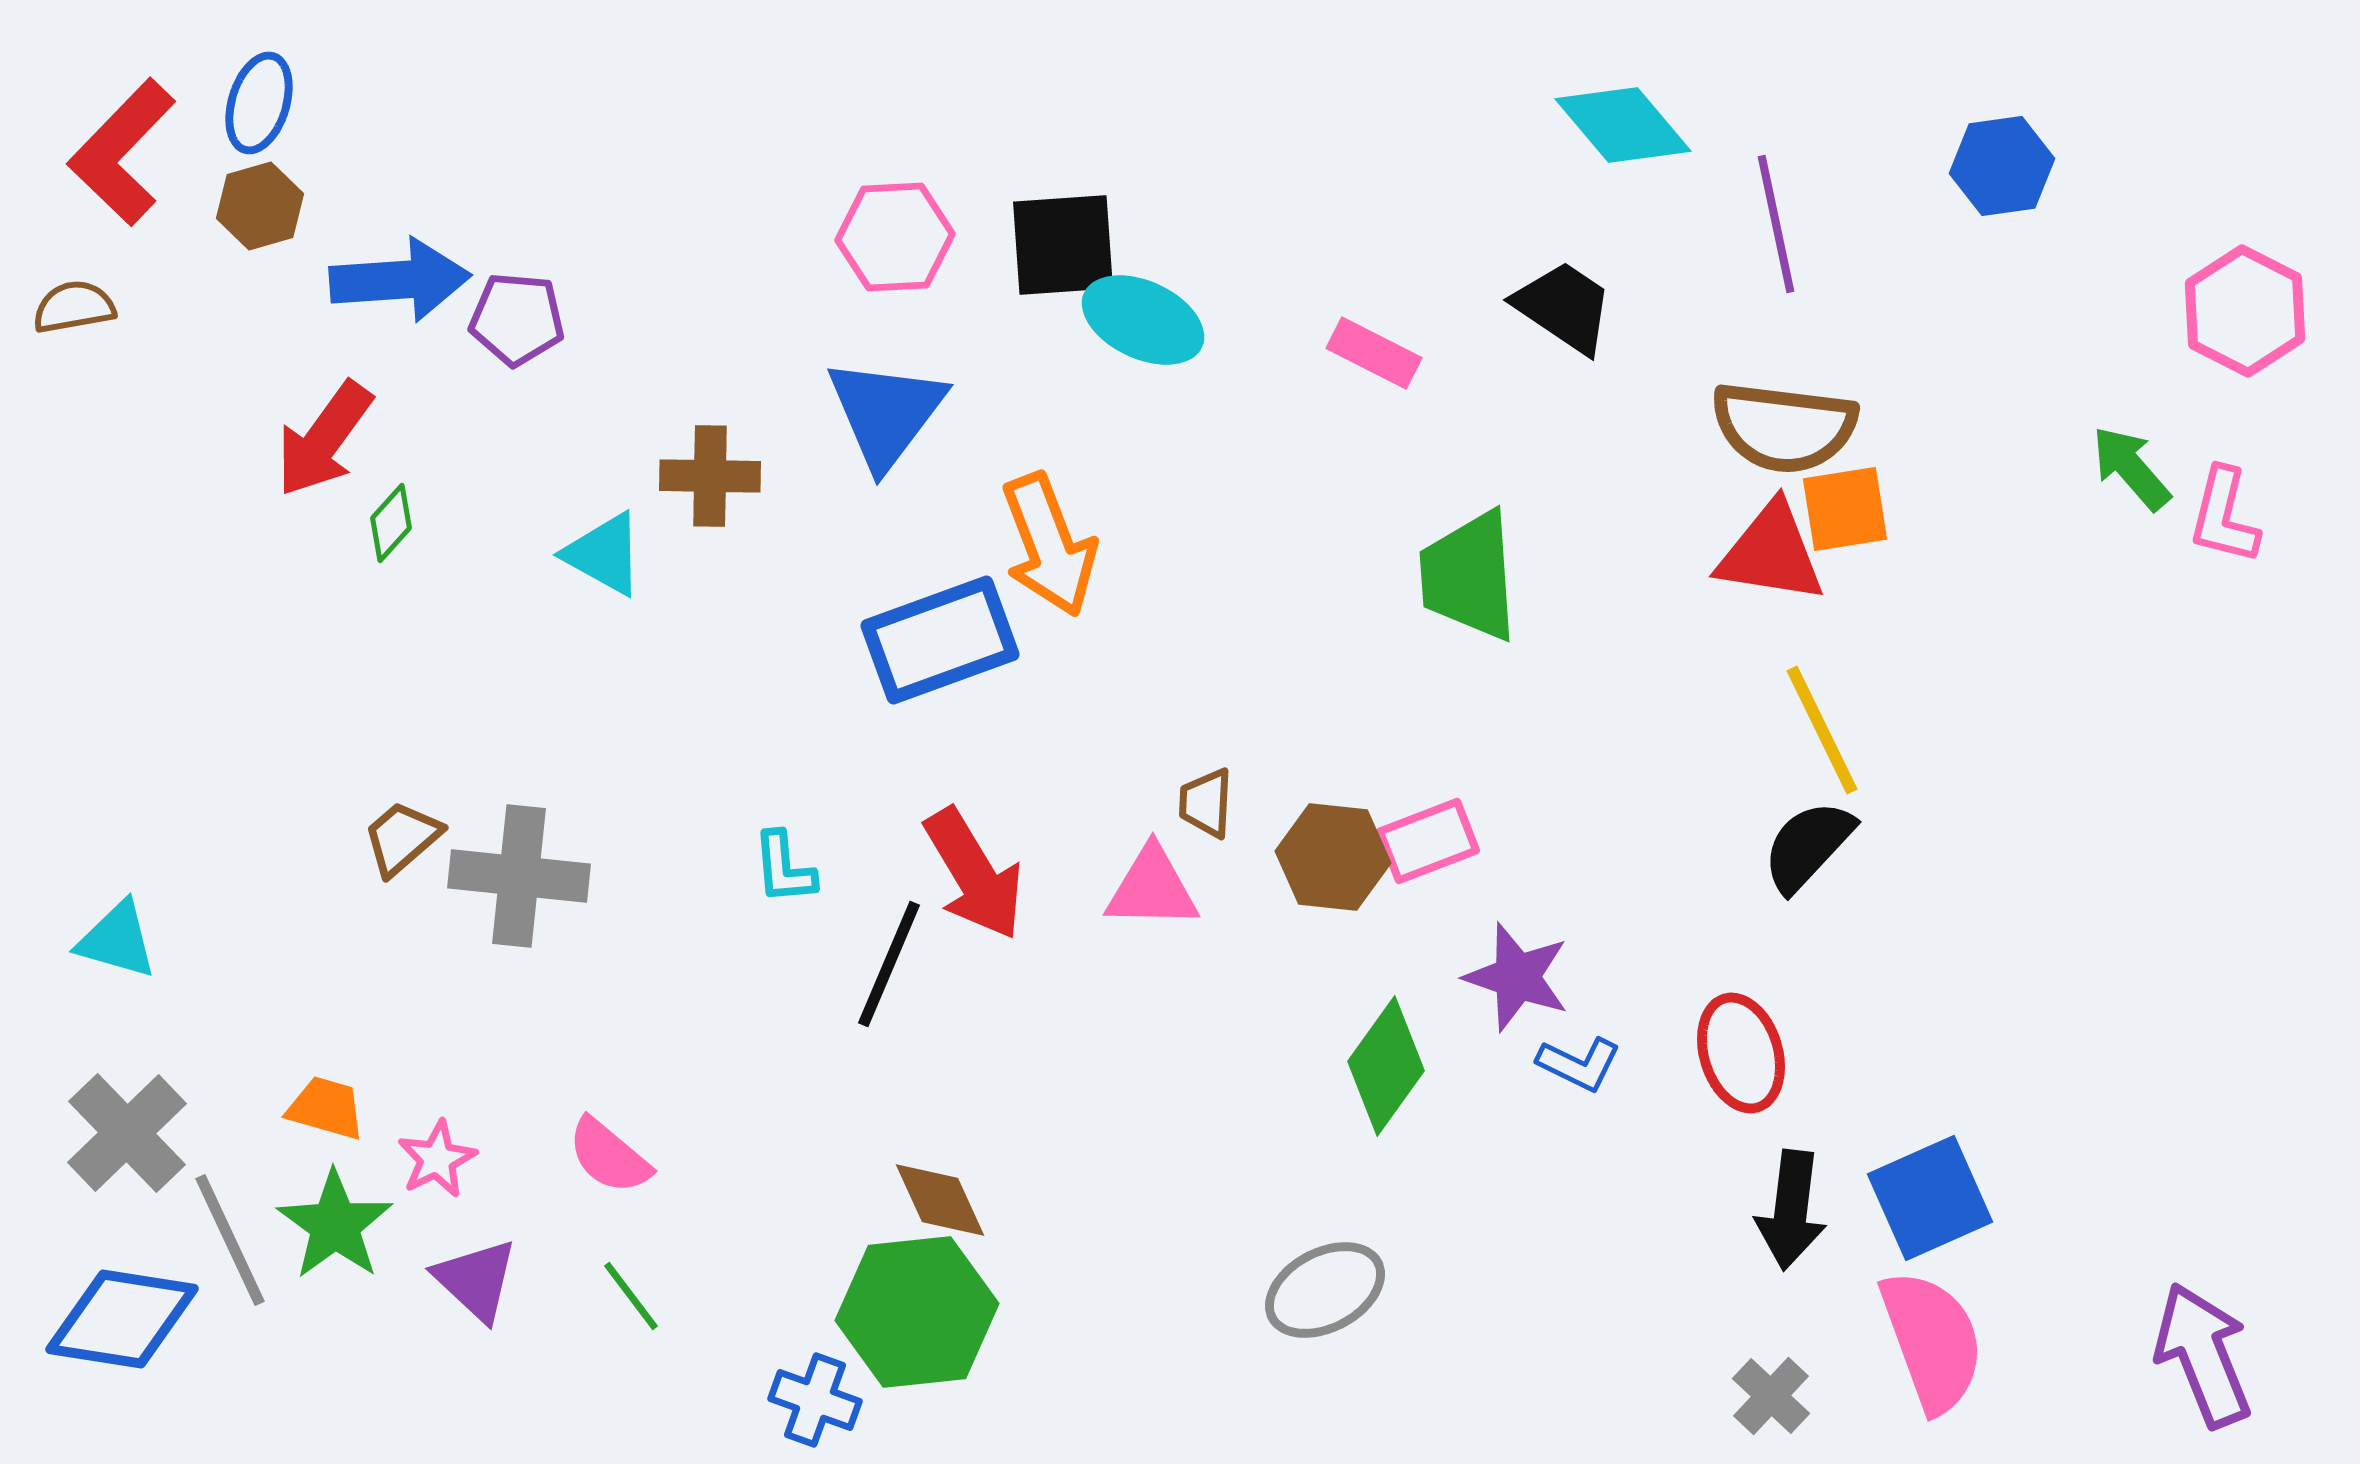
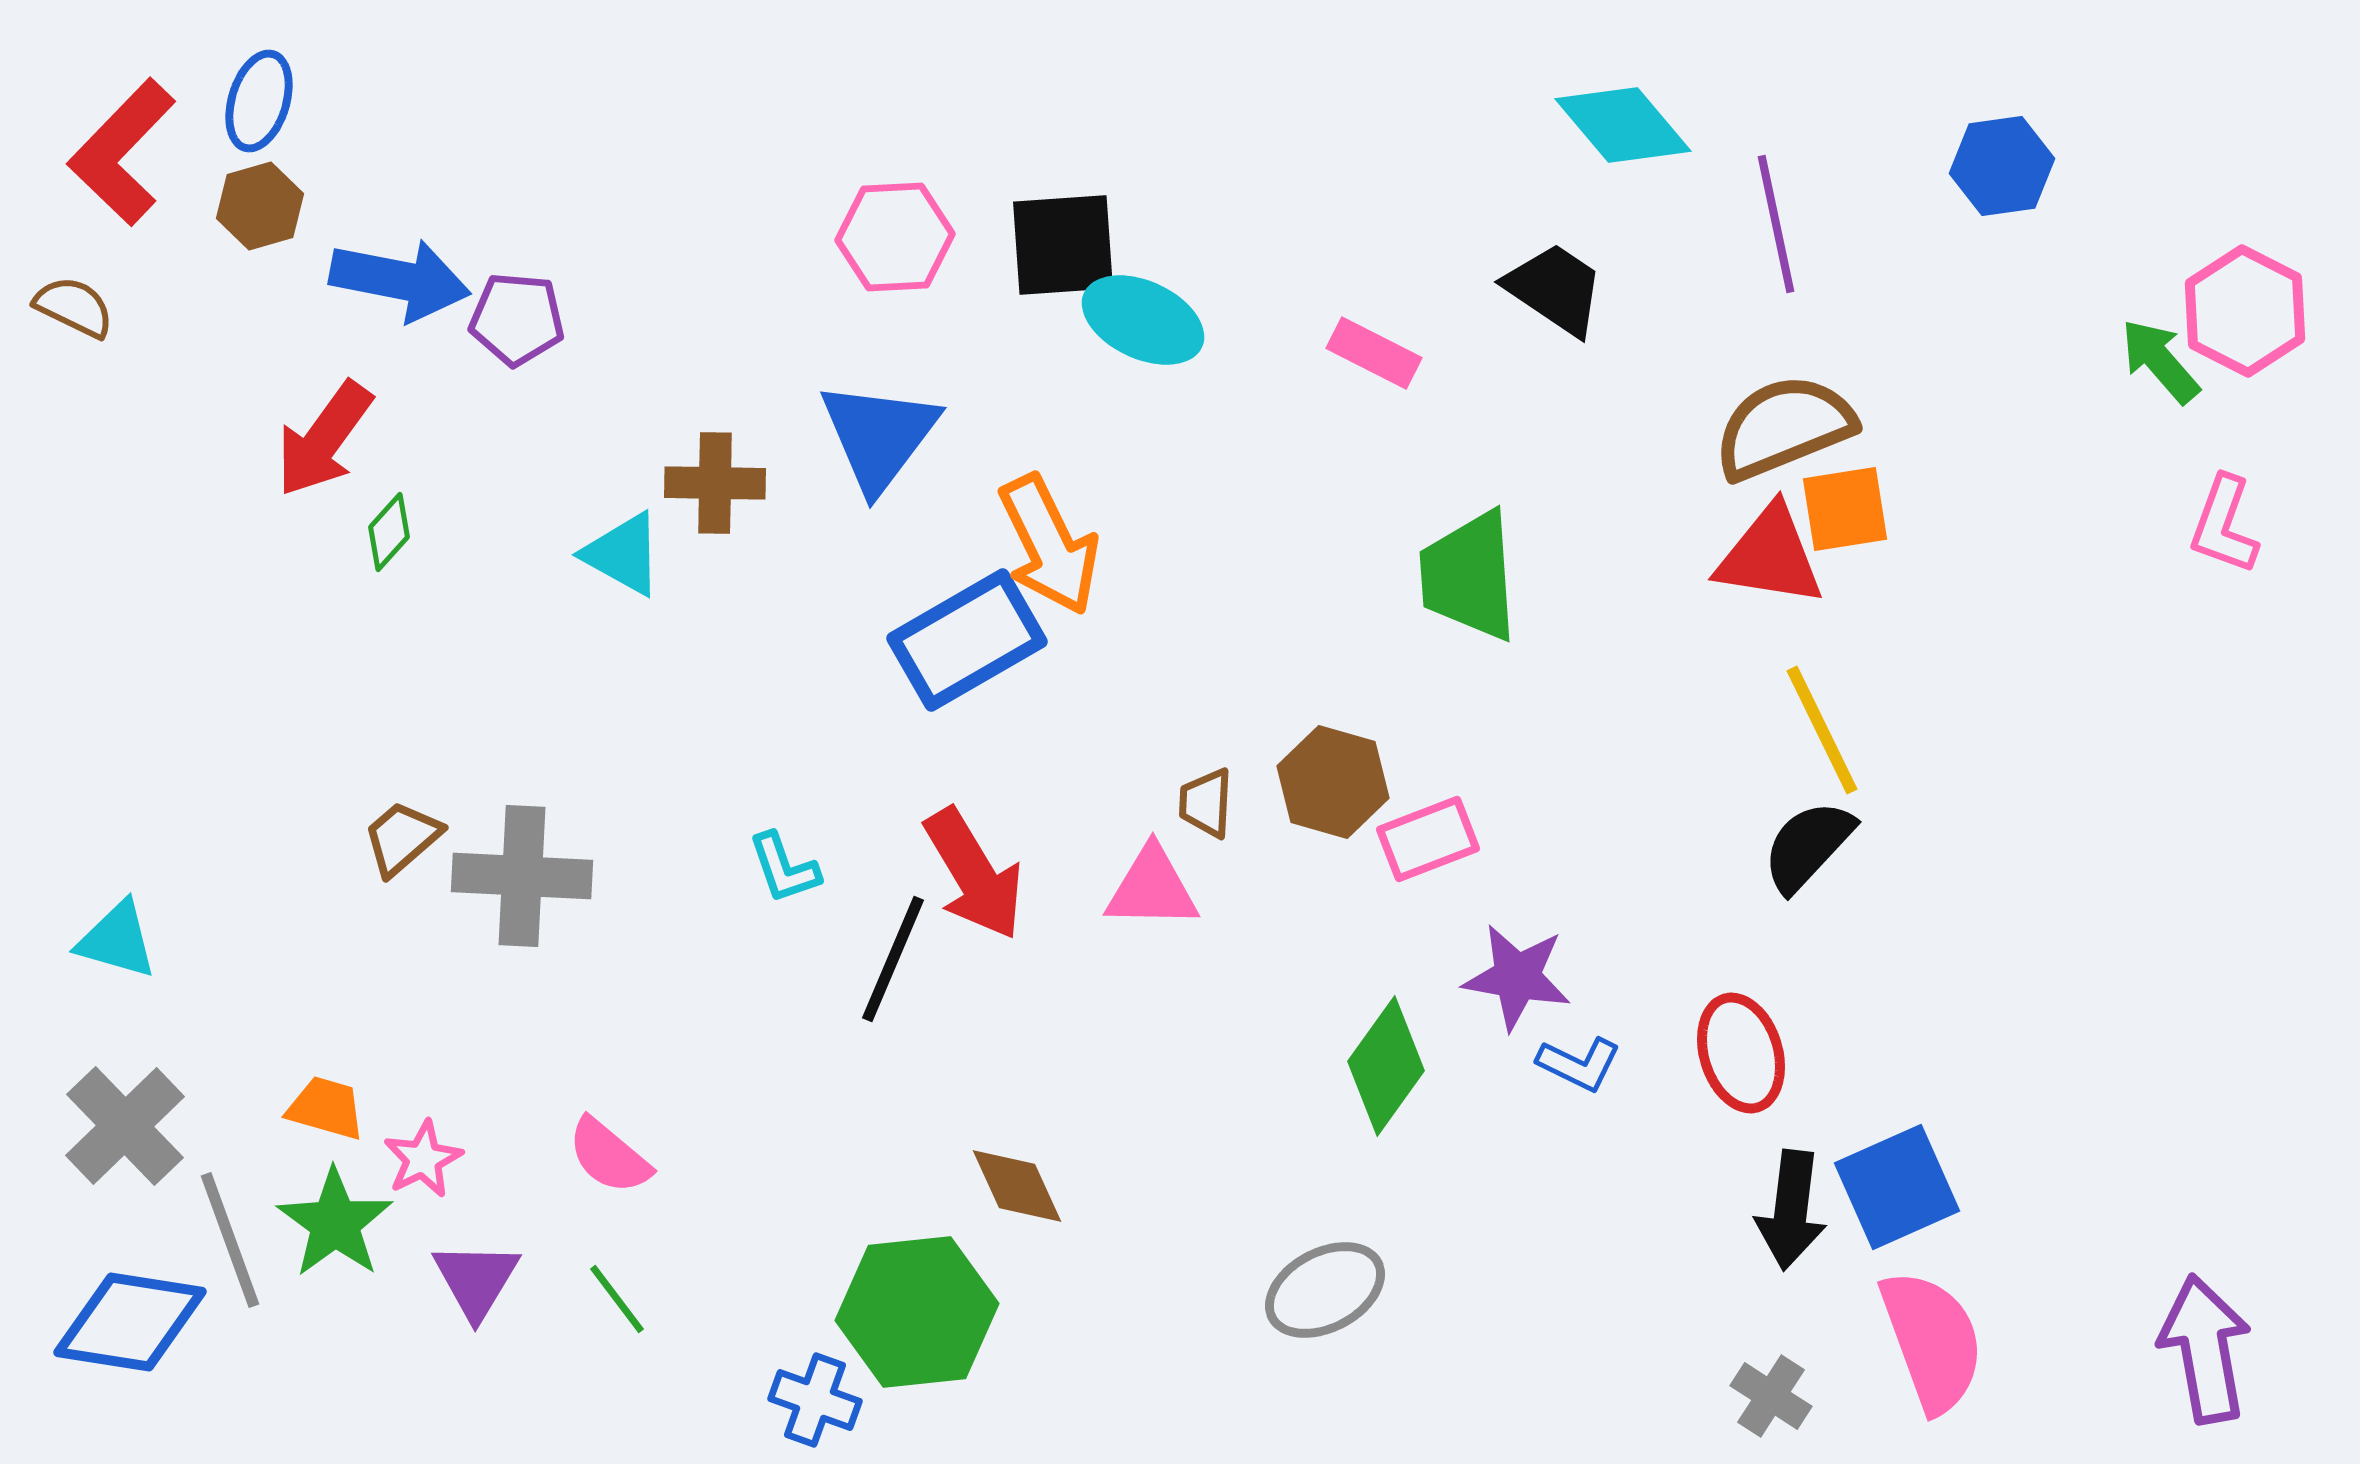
blue ellipse at (259, 103): moved 2 px up
blue arrow at (400, 280): rotated 15 degrees clockwise
brown semicircle at (74, 307): rotated 36 degrees clockwise
black trapezoid at (1564, 307): moved 9 px left, 18 px up
blue triangle at (886, 413): moved 7 px left, 23 px down
brown semicircle at (1784, 427): rotated 151 degrees clockwise
green arrow at (2131, 468): moved 29 px right, 107 px up
brown cross at (710, 476): moved 5 px right, 7 px down
pink L-shape at (2224, 516): moved 9 px down; rotated 6 degrees clockwise
green diamond at (391, 523): moved 2 px left, 9 px down
orange arrow at (1049, 545): rotated 5 degrees counterclockwise
red triangle at (1771, 553): moved 1 px left, 3 px down
cyan triangle at (604, 554): moved 19 px right
blue rectangle at (940, 640): moved 27 px right; rotated 10 degrees counterclockwise
pink rectangle at (1428, 841): moved 2 px up
brown hexagon at (1333, 857): moved 75 px up; rotated 10 degrees clockwise
cyan L-shape at (784, 868): rotated 14 degrees counterclockwise
gray cross at (519, 876): moved 3 px right; rotated 3 degrees counterclockwise
black line at (889, 964): moved 4 px right, 5 px up
purple star at (1517, 977): rotated 9 degrees counterclockwise
gray cross at (127, 1133): moved 2 px left, 7 px up
pink star at (437, 1159): moved 14 px left
blue square at (1930, 1198): moved 33 px left, 11 px up
brown diamond at (940, 1200): moved 77 px right, 14 px up
green star at (335, 1225): moved 2 px up
gray line at (230, 1240): rotated 5 degrees clockwise
purple triangle at (476, 1280): rotated 18 degrees clockwise
green line at (631, 1296): moved 14 px left, 3 px down
blue diamond at (122, 1319): moved 8 px right, 3 px down
purple arrow at (2203, 1355): moved 2 px right, 6 px up; rotated 12 degrees clockwise
gray cross at (1771, 1396): rotated 10 degrees counterclockwise
